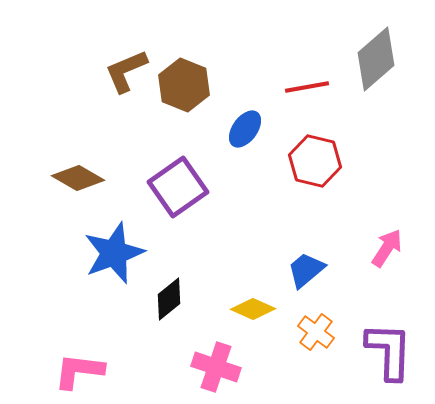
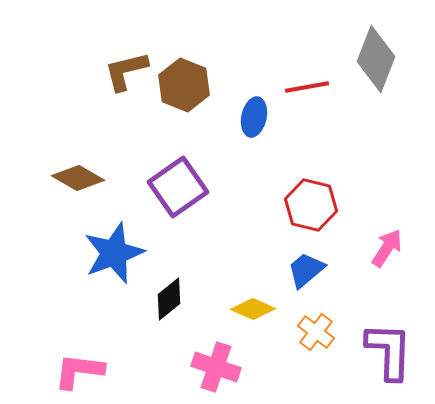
gray diamond: rotated 28 degrees counterclockwise
brown L-shape: rotated 9 degrees clockwise
blue ellipse: moved 9 px right, 12 px up; rotated 24 degrees counterclockwise
red hexagon: moved 4 px left, 44 px down
